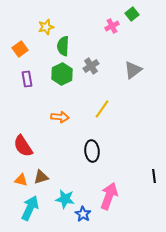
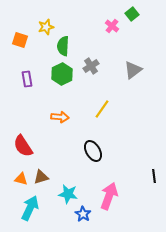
pink cross: rotated 24 degrees counterclockwise
orange square: moved 9 px up; rotated 35 degrees counterclockwise
black ellipse: moved 1 px right; rotated 25 degrees counterclockwise
orange triangle: moved 1 px up
cyan star: moved 3 px right, 5 px up
